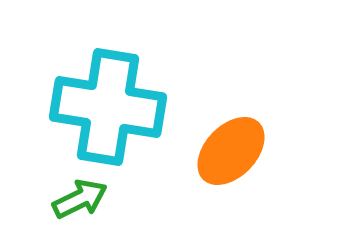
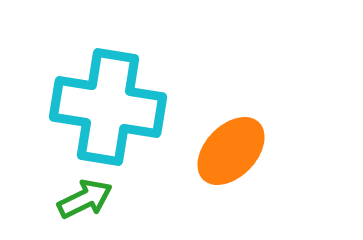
green arrow: moved 5 px right
